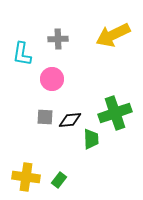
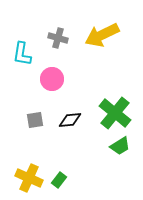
yellow arrow: moved 11 px left
gray cross: moved 1 px up; rotated 18 degrees clockwise
green cross: rotated 32 degrees counterclockwise
gray square: moved 10 px left, 3 px down; rotated 12 degrees counterclockwise
green trapezoid: moved 29 px right, 7 px down; rotated 60 degrees clockwise
yellow cross: moved 3 px right, 1 px down; rotated 16 degrees clockwise
